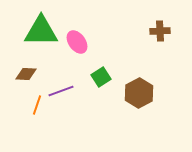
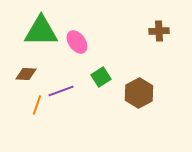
brown cross: moved 1 px left
